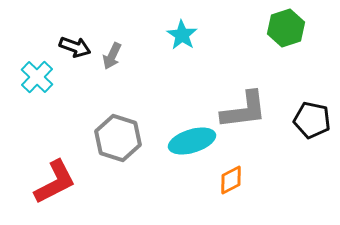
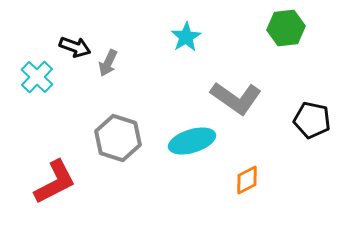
green hexagon: rotated 12 degrees clockwise
cyan star: moved 4 px right, 2 px down; rotated 8 degrees clockwise
gray arrow: moved 4 px left, 7 px down
gray L-shape: moved 8 px left, 12 px up; rotated 42 degrees clockwise
orange diamond: moved 16 px right
